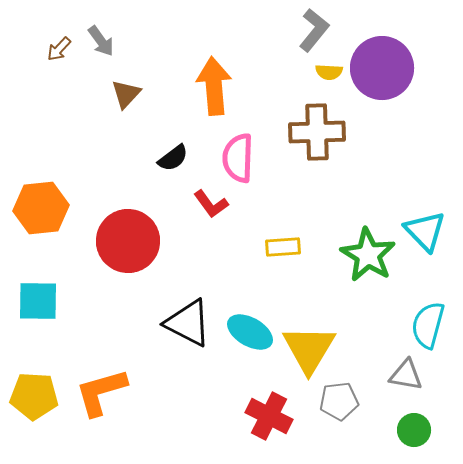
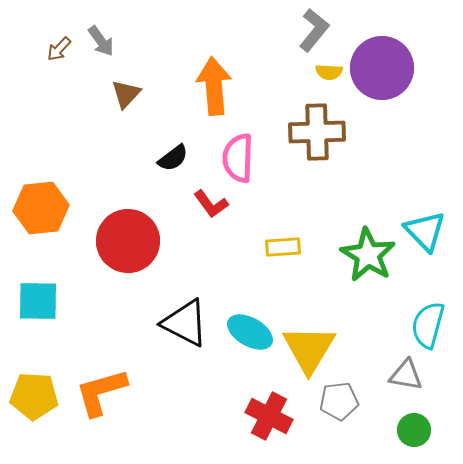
black triangle: moved 3 px left
